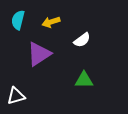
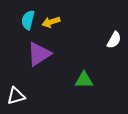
cyan semicircle: moved 10 px right
white semicircle: moved 32 px right; rotated 24 degrees counterclockwise
